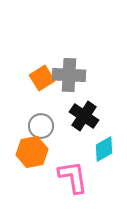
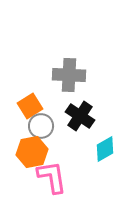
orange square: moved 12 px left, 28 px down
black cross: moved 4 px left
cyan diamond: moved 1 px right
pink L-shape: moved 21 px left
